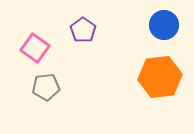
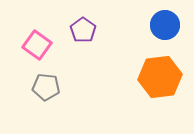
blue circle: moved 1 px right
pink square: moved 2 px right, 3 px up
gray pentagon: rotated 12 degrees clockwise
